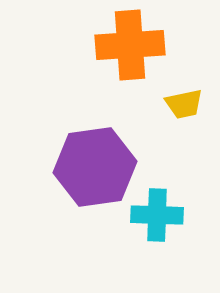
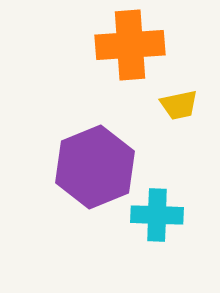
yellow trapezoid: moved 5 px left, 1 px down
purple hexagon: rotated 14 degrees counterclockwise
